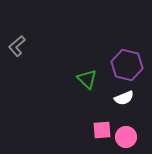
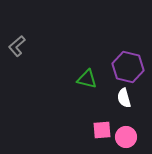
purple hexagon: moved 1 px right, 2 px down
green triangle: rotated 30 degrees counterclockwise
white semicircle: rotated 96 degrees clockwise
